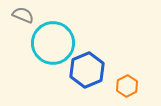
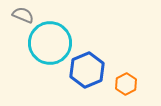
cyan circle: moved 3 px left
orange hexagon: moved 1 px left, 2 px up
